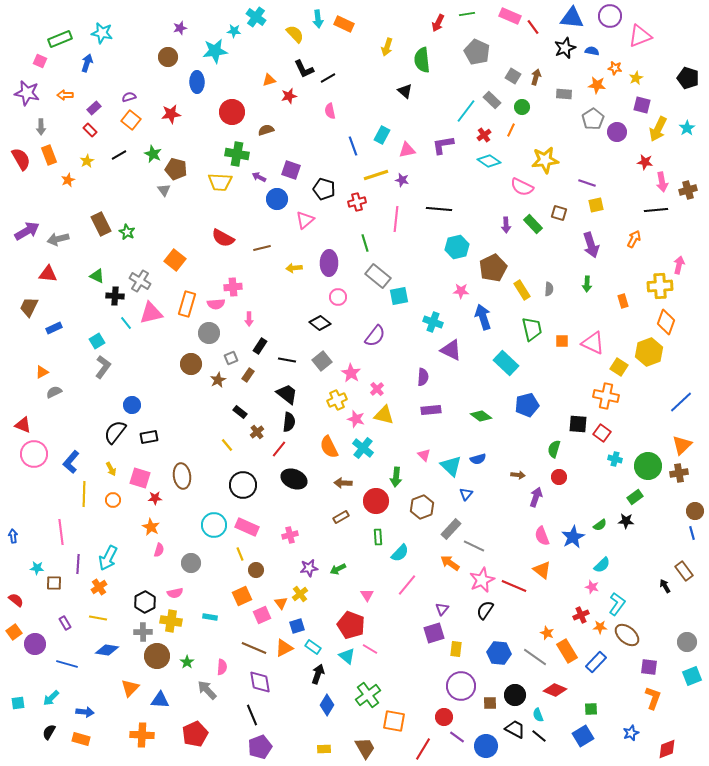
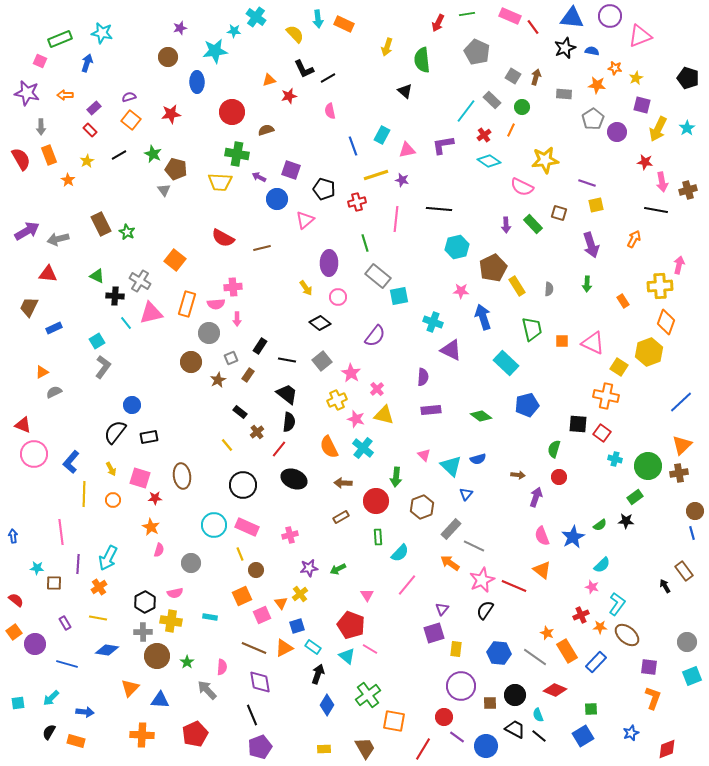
orange star at (68, 180): rotated 16 degrees counterclockwise
black line at (656, 210): rotated 15 degrees clockwise
yellow arrow at (294, 268): moved 12 px right, 20 px down; rotated 119 degrees counterclockwise
yellow rectangle at (522, 290): moved 5 px left, 4 px up
orange rectangle at (623, 301): rotated 16 degrees counterclockwise
pink arrow at (249, 319): moved 12 px left
brown circle at (191, 364): moved 2 px up
orange rectangle at (81, 739): moved 5 px left, 2 px down
